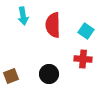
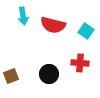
red semicircle: rotated 75 degrees counterclockwise
red cross: moved 3 px left, 4 px down
